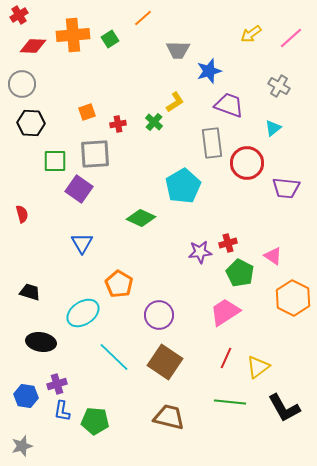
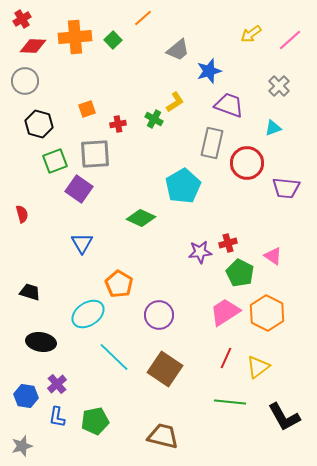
red cross at (19, 15): moved 3 px right, 4 px down
orange cross at (73, 35): moved 2 px right, 2 px down
pink line at (291, 38): moved 1 px left, 2 px down
green square at (110, 39): moved 3 px right, 1 px down; rotated 12 degrees counterclockwise
gray trapezoid at (178, 50): rotated 40 degrees counterclockwise
gray circle at (22, 84): moved 3 px right, 3 px up
gray cross at (279, 86): rotated 15 degrees clockwise
orange square at (87, 112): moved 3 px up
green cross at (154, 122): moved 3 px up; rotated 12 degrees counterclockwise
black hexagon at (31, 123): moved 8 px right, 1 px down; rotated 12 degrees clockwise
cyan triangle at (273, 128): rotated 18 degrees clockwise
gray rectangle at (212, 143): rotated 20 degrees clockwise
green square at (55, 161): rotated 20 degrees counterclockwise
orange hexagon at (293, 298): moved 26 px left, 15 px down
cyan ellipse at (83, 313): moved 5 px right, 1 px down
brown square at (165, 362): moved 7 px down
purple cross at (57, 384): rotated 24 degrees counterclockwise
black L-shape at (284, 408): moved 9 px down
blue L-shape at (62, 411): moved 5 px left, 6 px down
brown trapezoid at (169, 417): moved 6 px left, 19 px down
green pentagon at (95, 421): rotated 16 degrees counterclockwise
